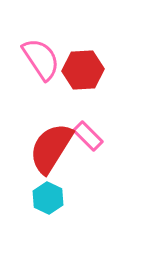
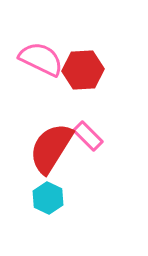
pink semicircle: rotated 30 degrees counterclockwise
